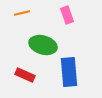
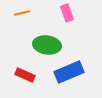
pink rectangle: moved 2 px up
green ellipse: moved 4 px right; rotated 8 degrees counterclockwise
blue rectangle: rotated 72 degrees clockwise
